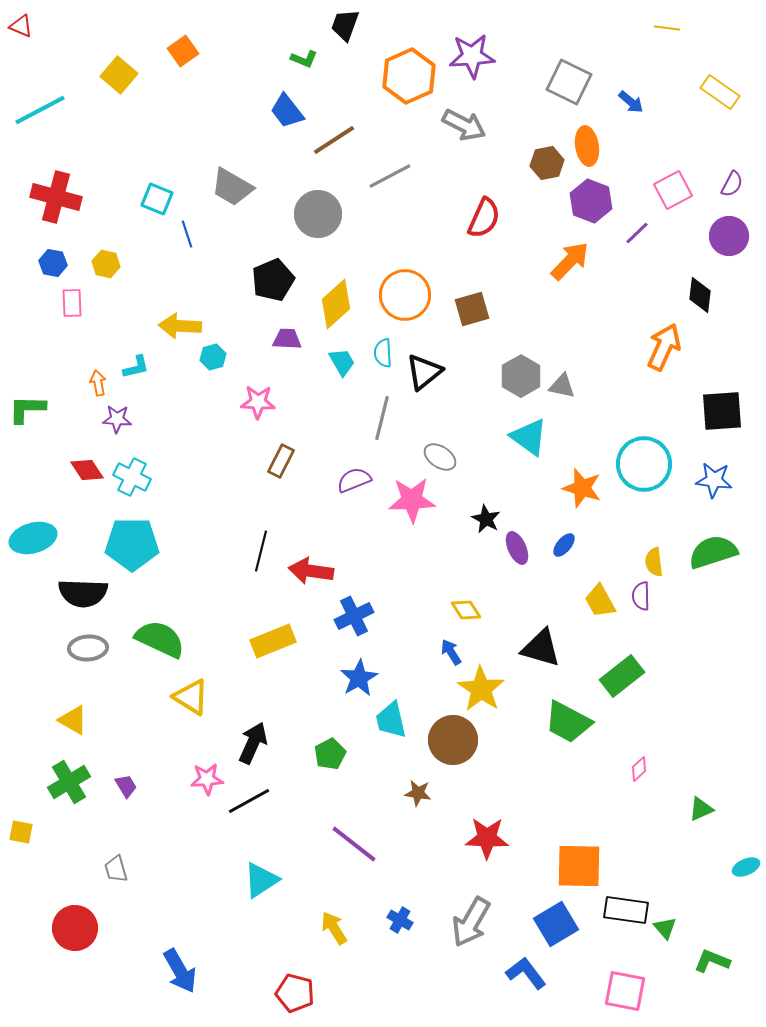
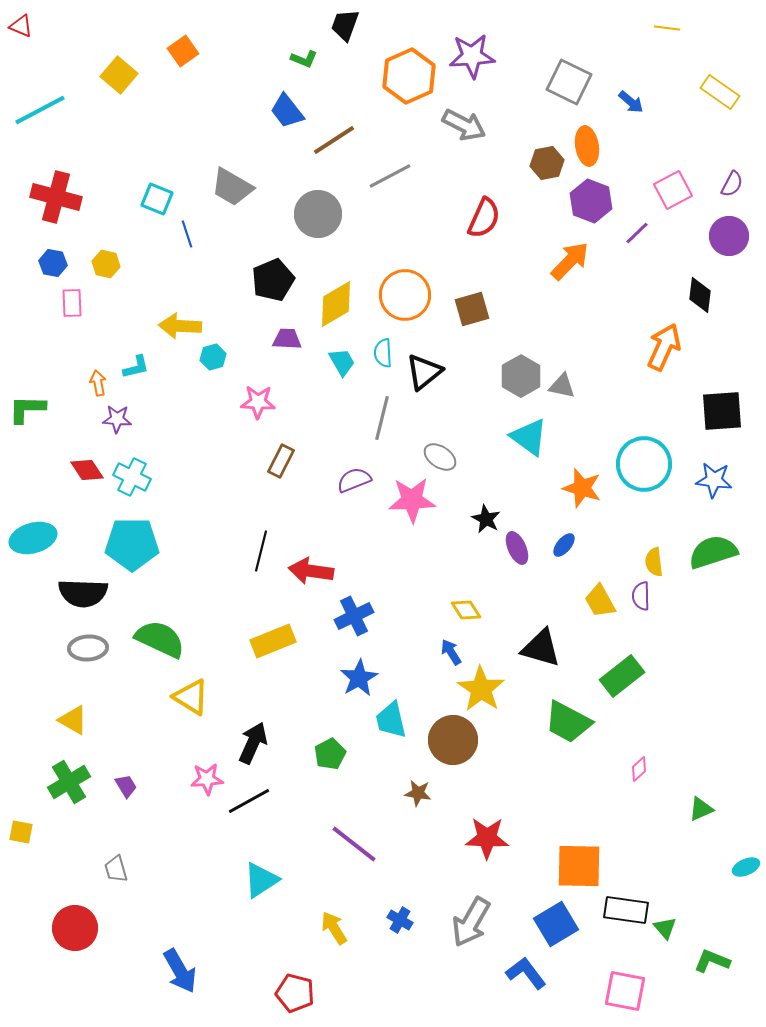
yellow diamond at (336, 304): rotated 12 degrees clockwise
